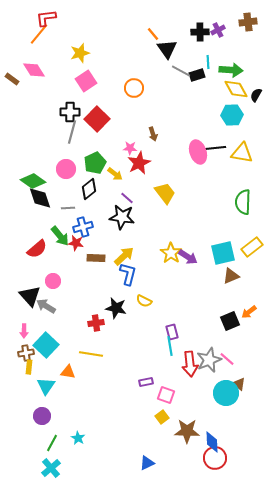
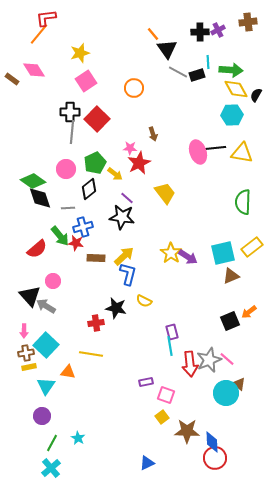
gray line at (181, 71): moved 3 px left, 1 px down
gray line at (72, 132): rotated 10 degrees counterclockwise
yellow rectangle at (29, 367): rotated 72 degrees clockwise
